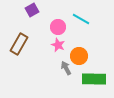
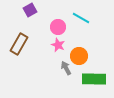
purple square: moved 2 px left
cyan line: moved 1 px up
